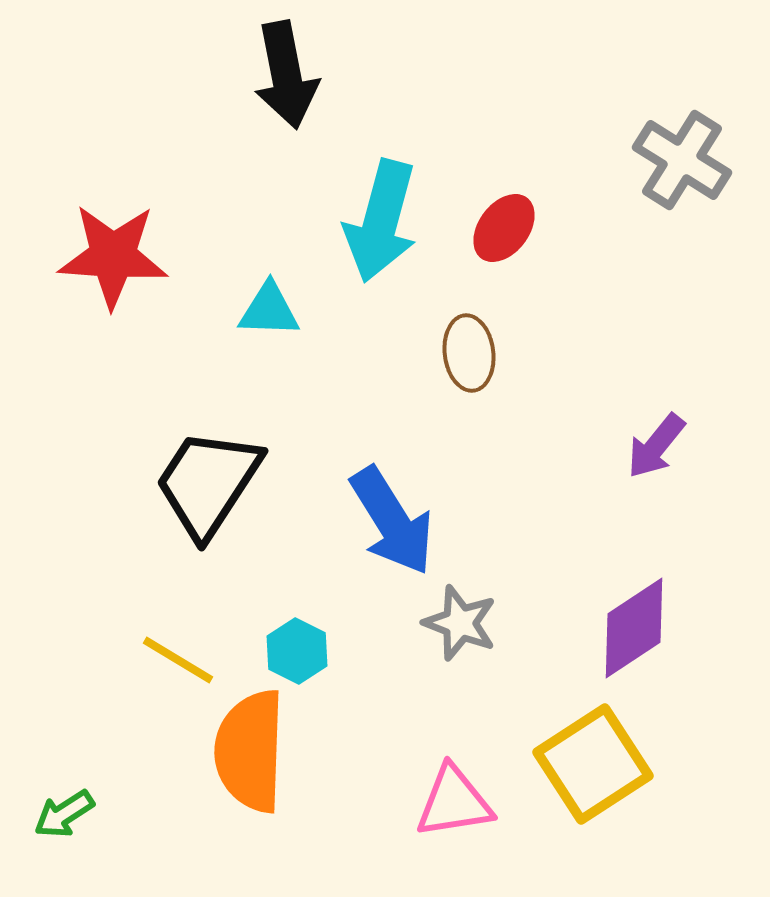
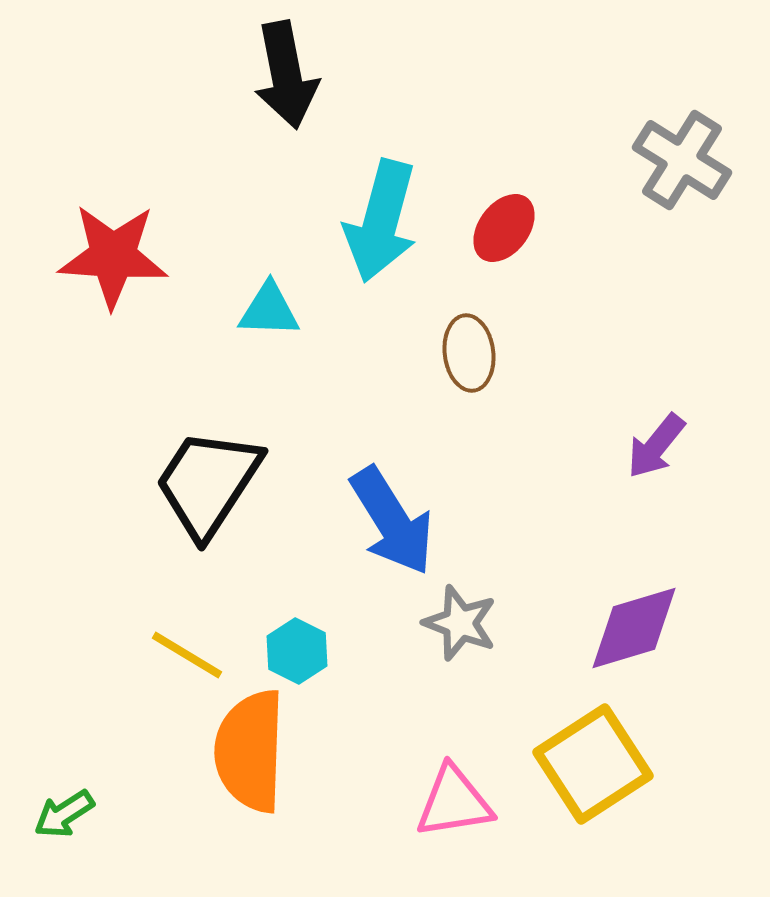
purple diamond: rotated 17 degrees clockwise
yellow line: moved 9 px right, 5 px up
